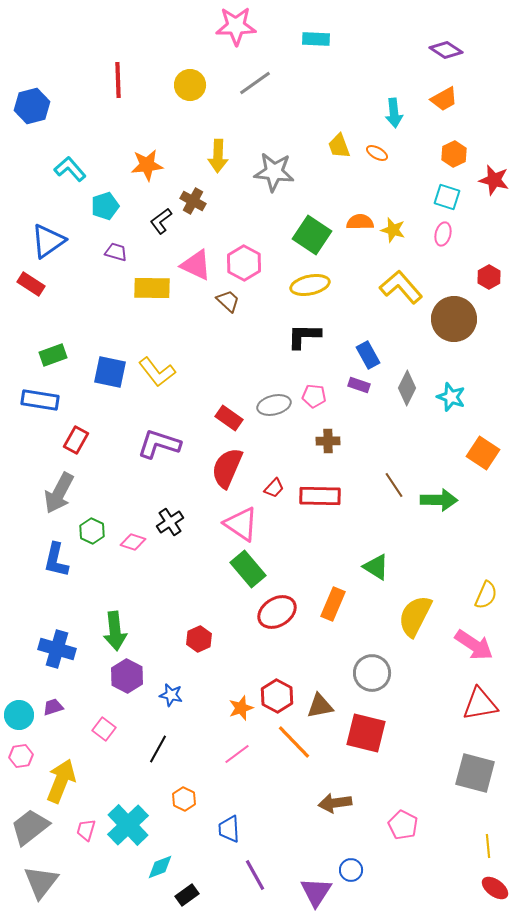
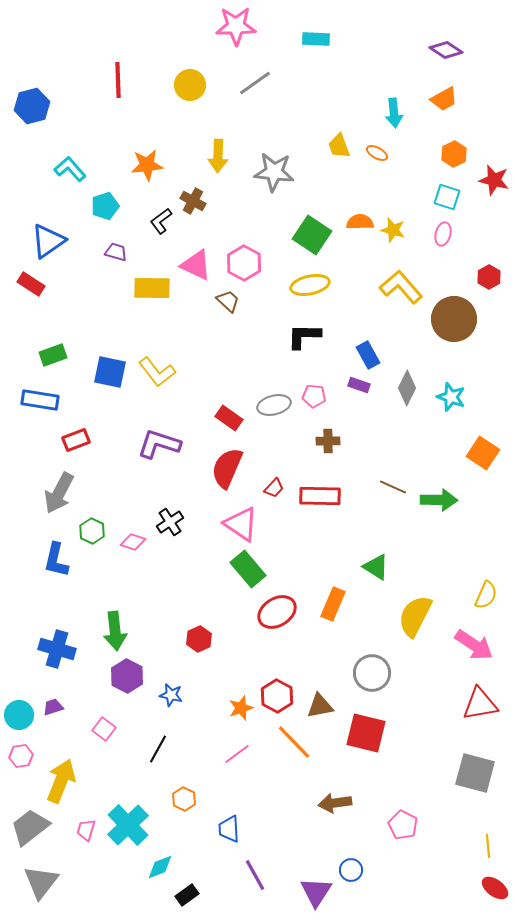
red rectangle at (76, 440): rotated 40 degrees clockwise
brown line at (394, 485): moved 1 px left, 2 px down; rotated 32 degrees counterclockwise
